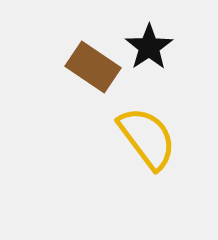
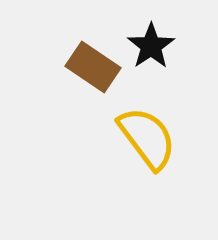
black star: moved 2 px right, 1 px up
